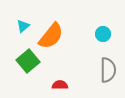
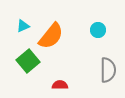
cyan triangle: rotated 16 degrees clockwise
cyan circle: moved 5 px left, 4 px up
